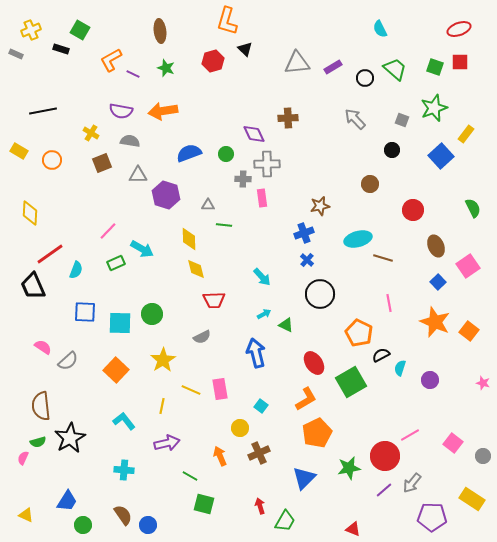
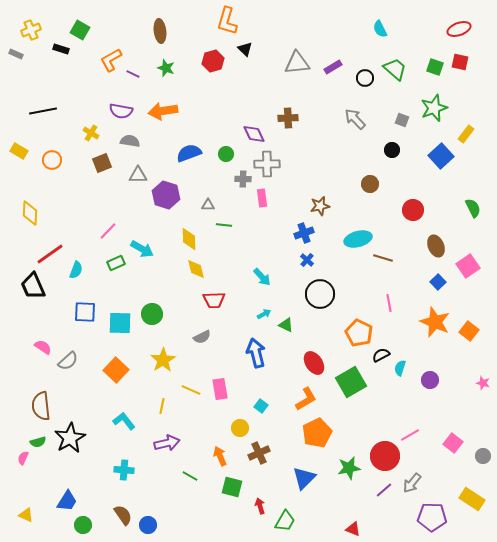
red square at (460, 62): rotated 12 degrees clockwise
green square at (204, 504): moved 28 px right, 17 px up
